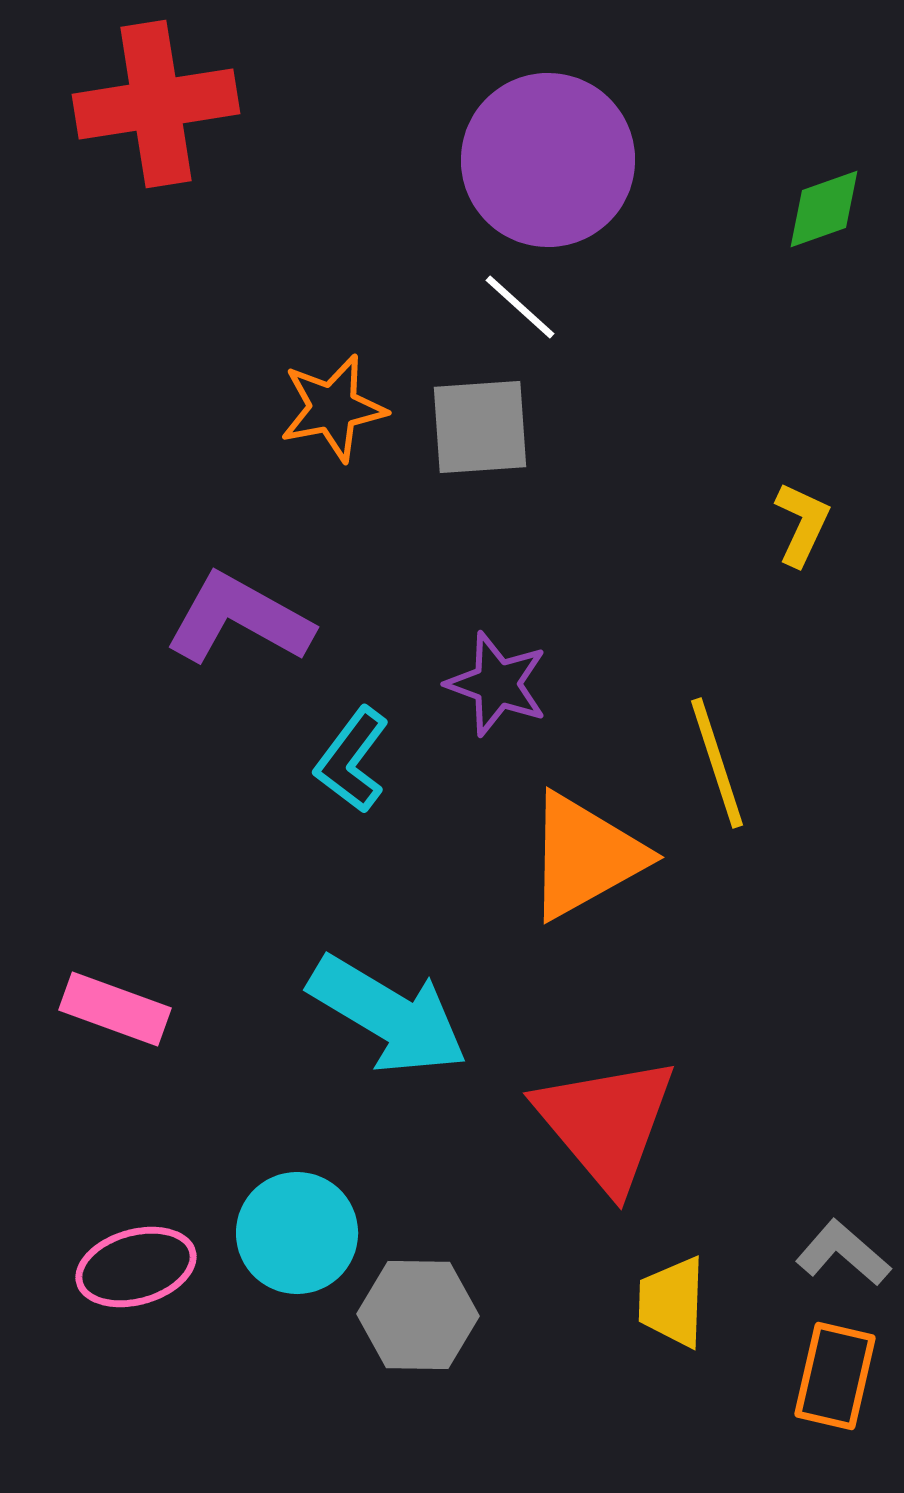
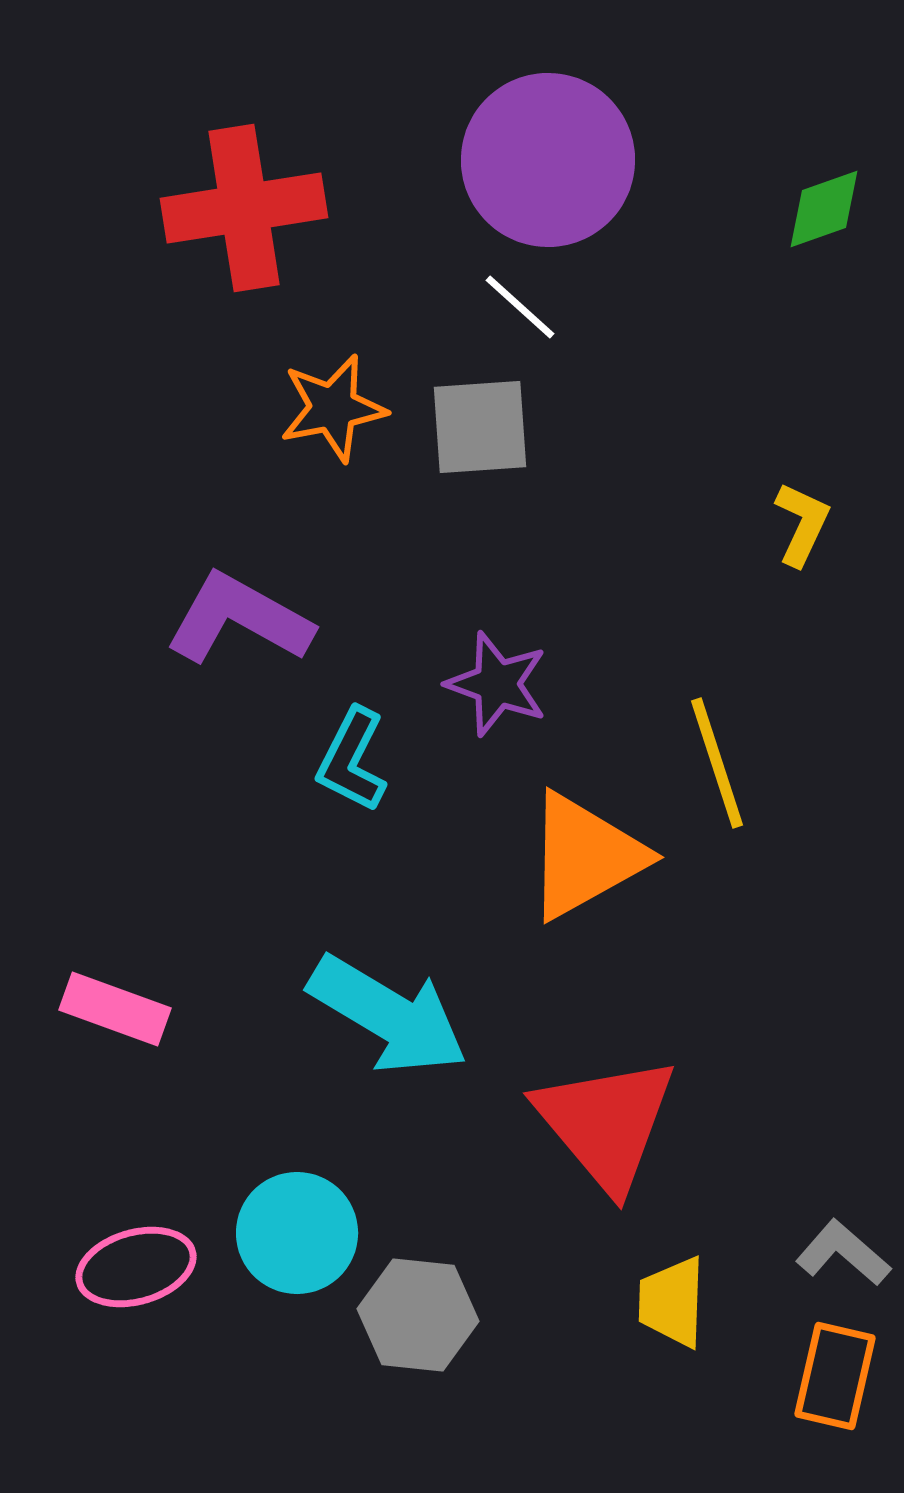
red cross: moved 88 px right, 104 px down
cyan L-shape: rotated 10 degrees counterclockwise
gray hexagon: rotated 5 degrees clockwise
